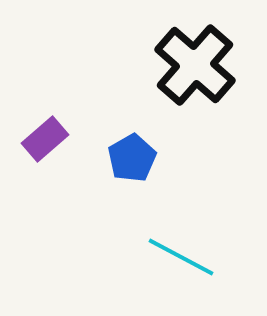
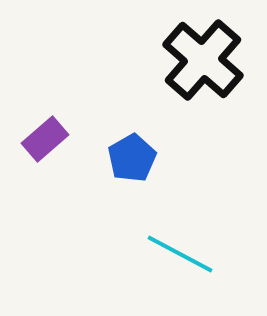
black cross: moved 8 px right, 5 px up
cyan line: moved 1 px left, 3 px up
